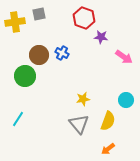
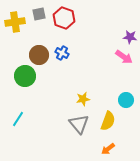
red hexagon: moved 20 px left
purple star: moved 29 px right
